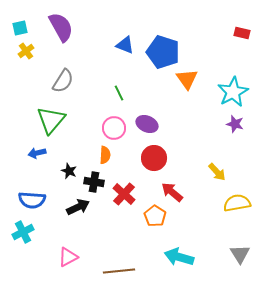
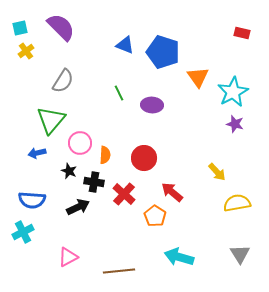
purple semicircle: rotated 16 degrees counterclockwise
orange triangle: moved 11 px right, 2 px up
purple ellipse: moved 5 px right, 19 px up; rotated 20 degrees counterclockwise
pink circle: moved 34 px left, 15 px down
red circle: moved 10 px left
